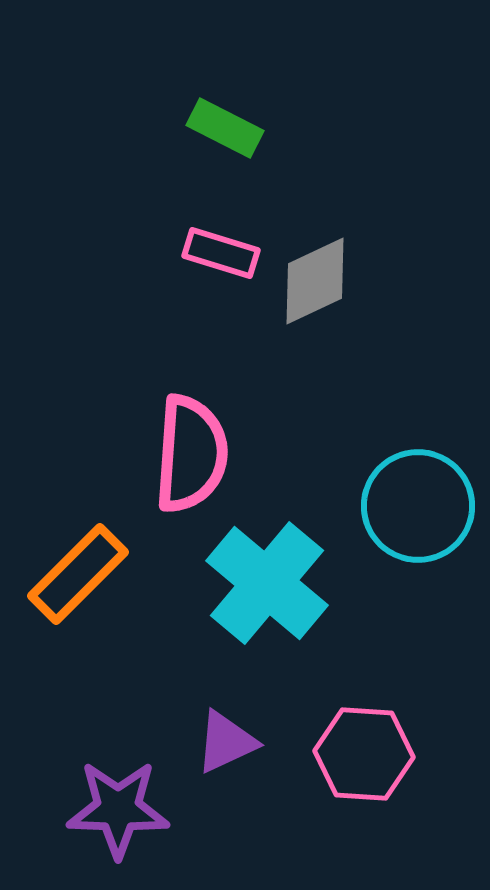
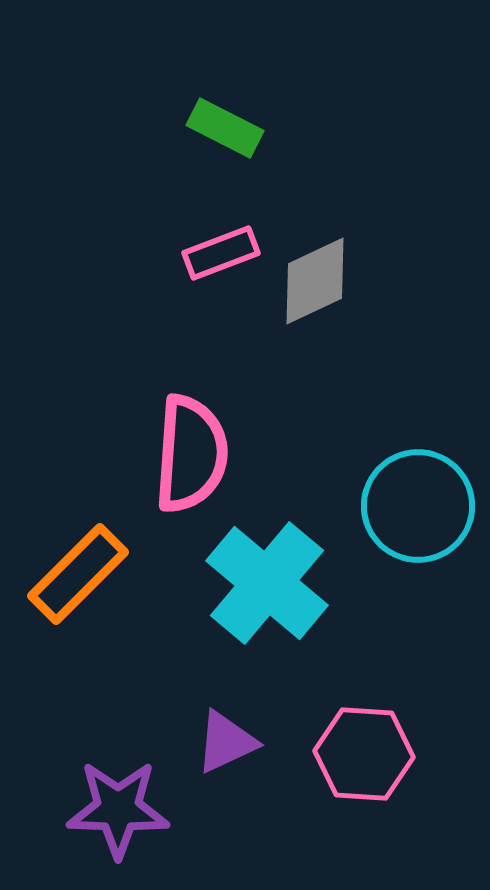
pink rectangle: rotated 38 degrees counterclockwise
